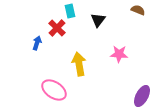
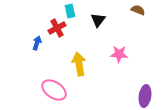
red cross: rotated 18 degrees clockwise
purple ellipse: moved 3 px right; rotated 20 degrees counterclockwise
